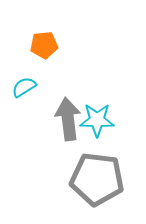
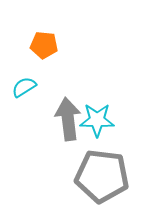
orange pentagon: rotated 12 degrees clockwise
gray pentagon: moved 5 px right, 3 px up
